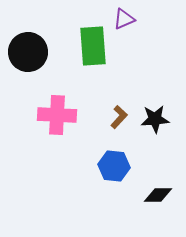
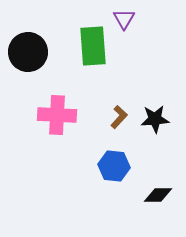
purple triangle: rotated 35 degrees counterclockwise
